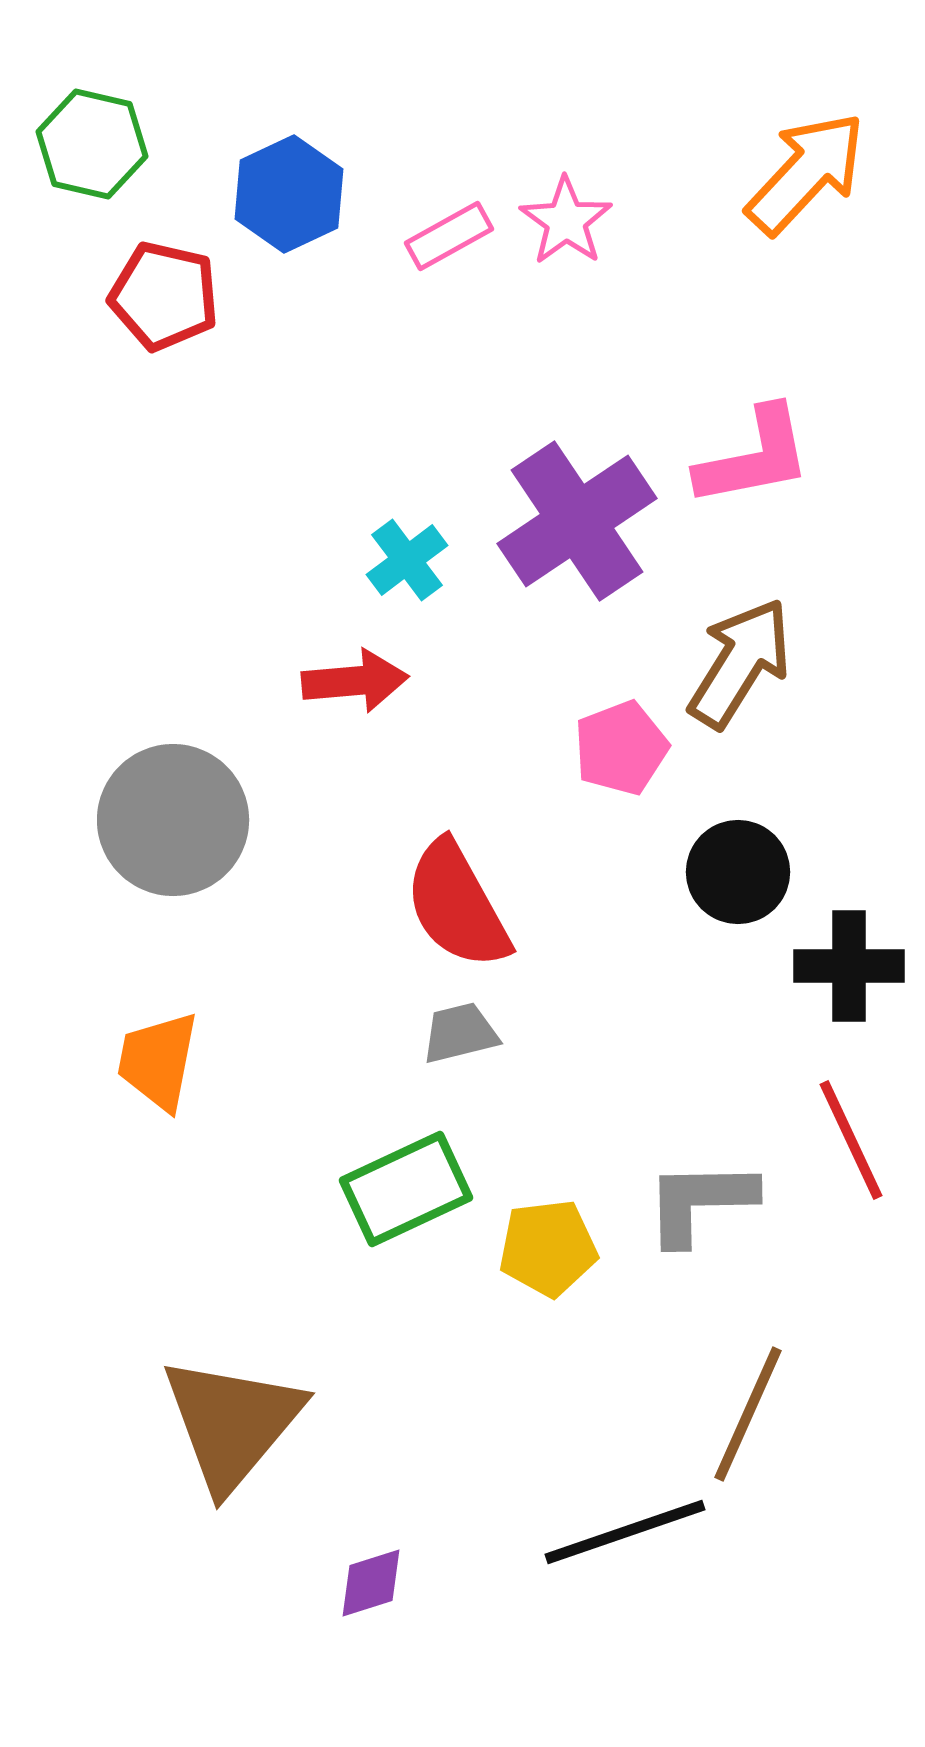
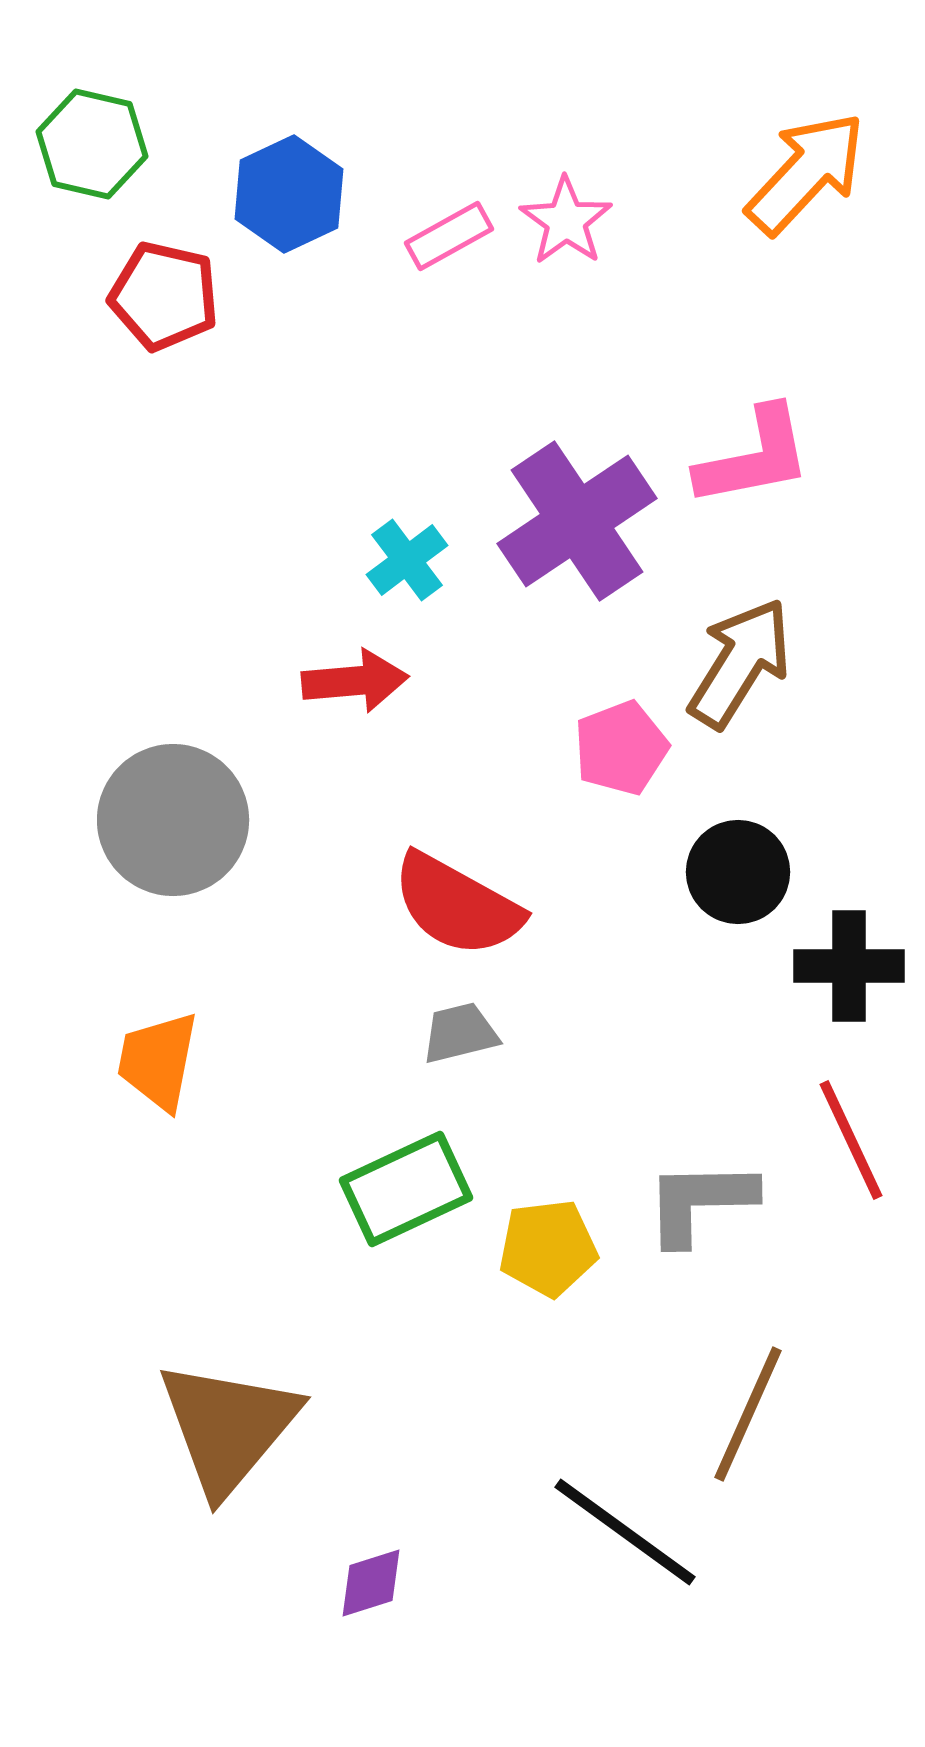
red semicircle: rotated 32 degrees counterclockwise
brown triangle: moved 4 px left, 4 px down
black line: rotated 55 degrees clockwise
